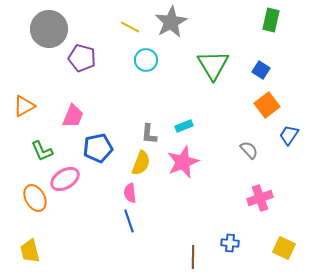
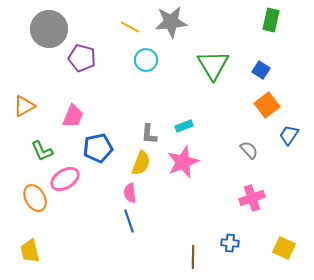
gray star: rotated 24 degrees clockwise
pink cross: moved 8 px left
